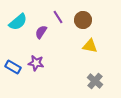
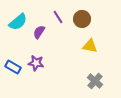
brown circle: moved 1 px left, 1 px up
purple semicircle: moved 2 px left
